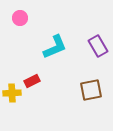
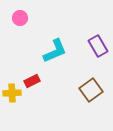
cyan L-shape: moved 4 px down
brown square: rotated 25 degrees counterclockwise
